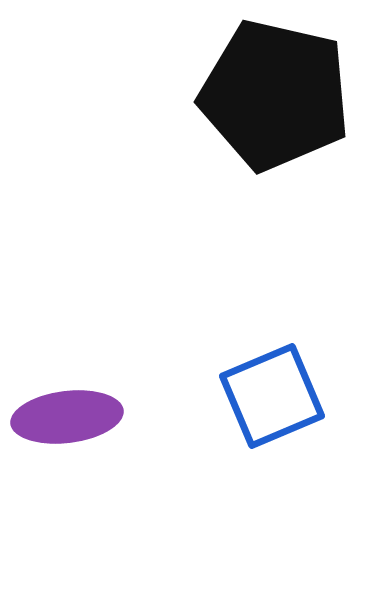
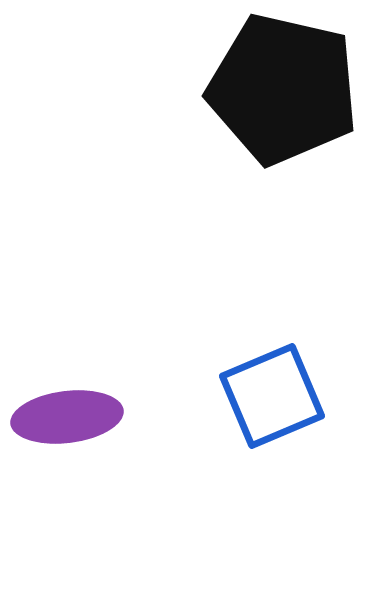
black pentagon: moved 8 px right, 6 px up
